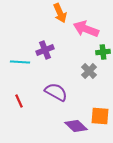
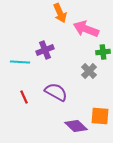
red line: moved 5 px right, 4 px up
